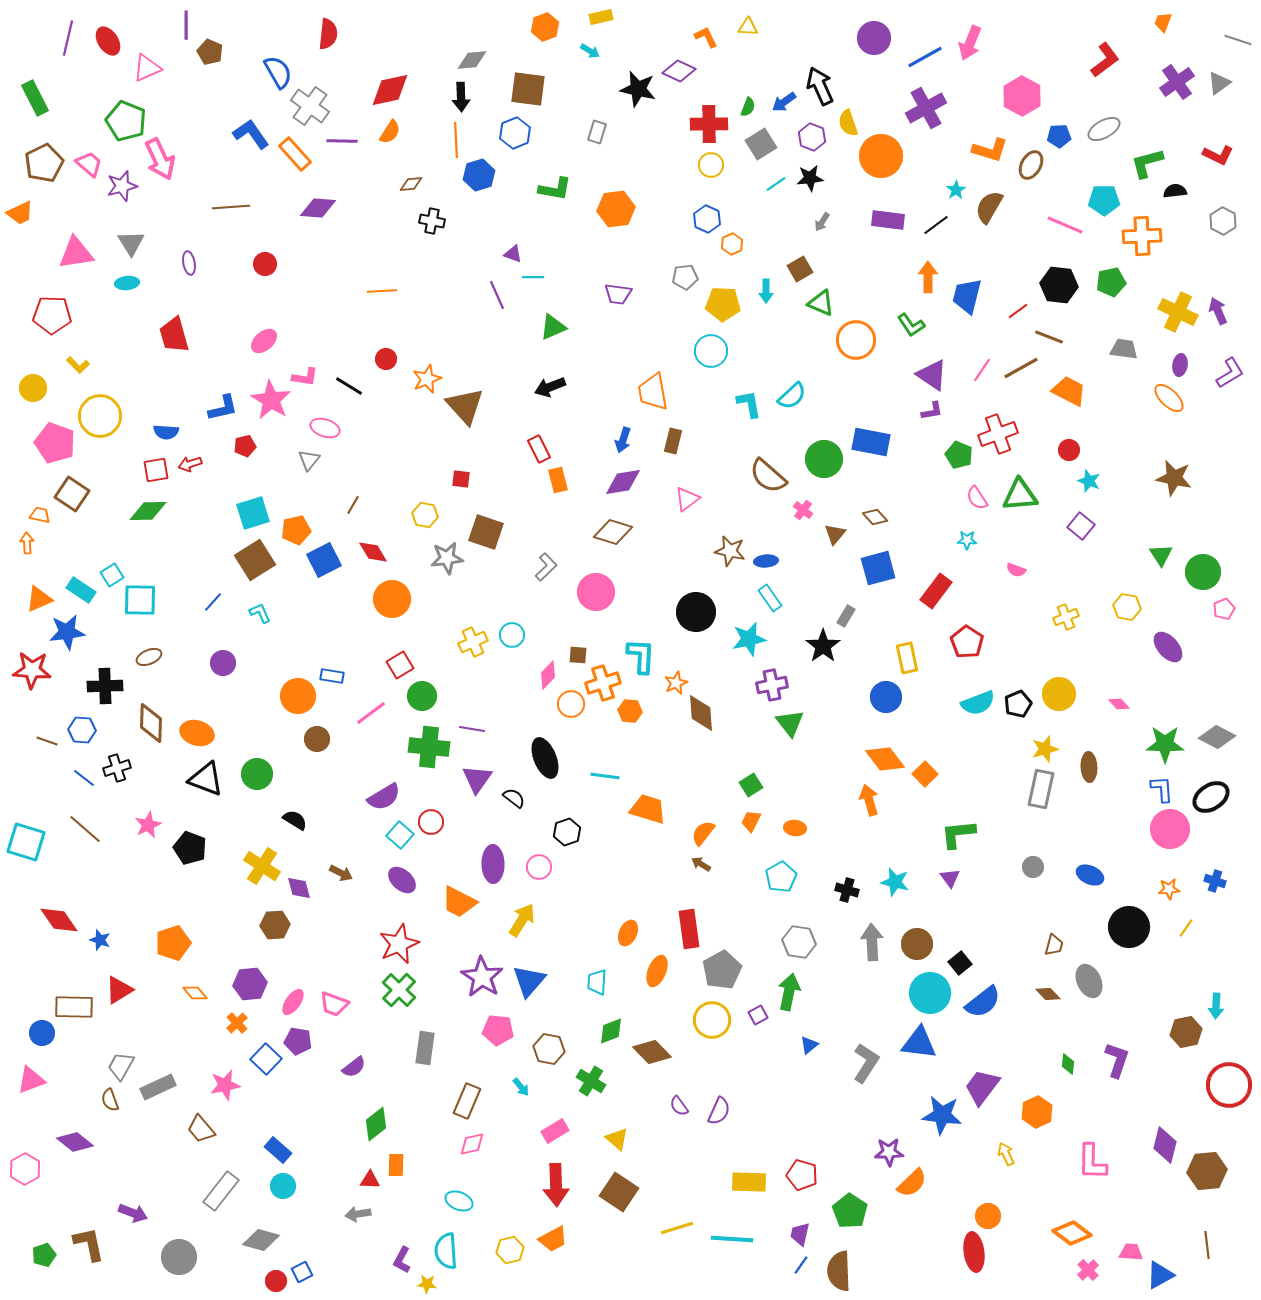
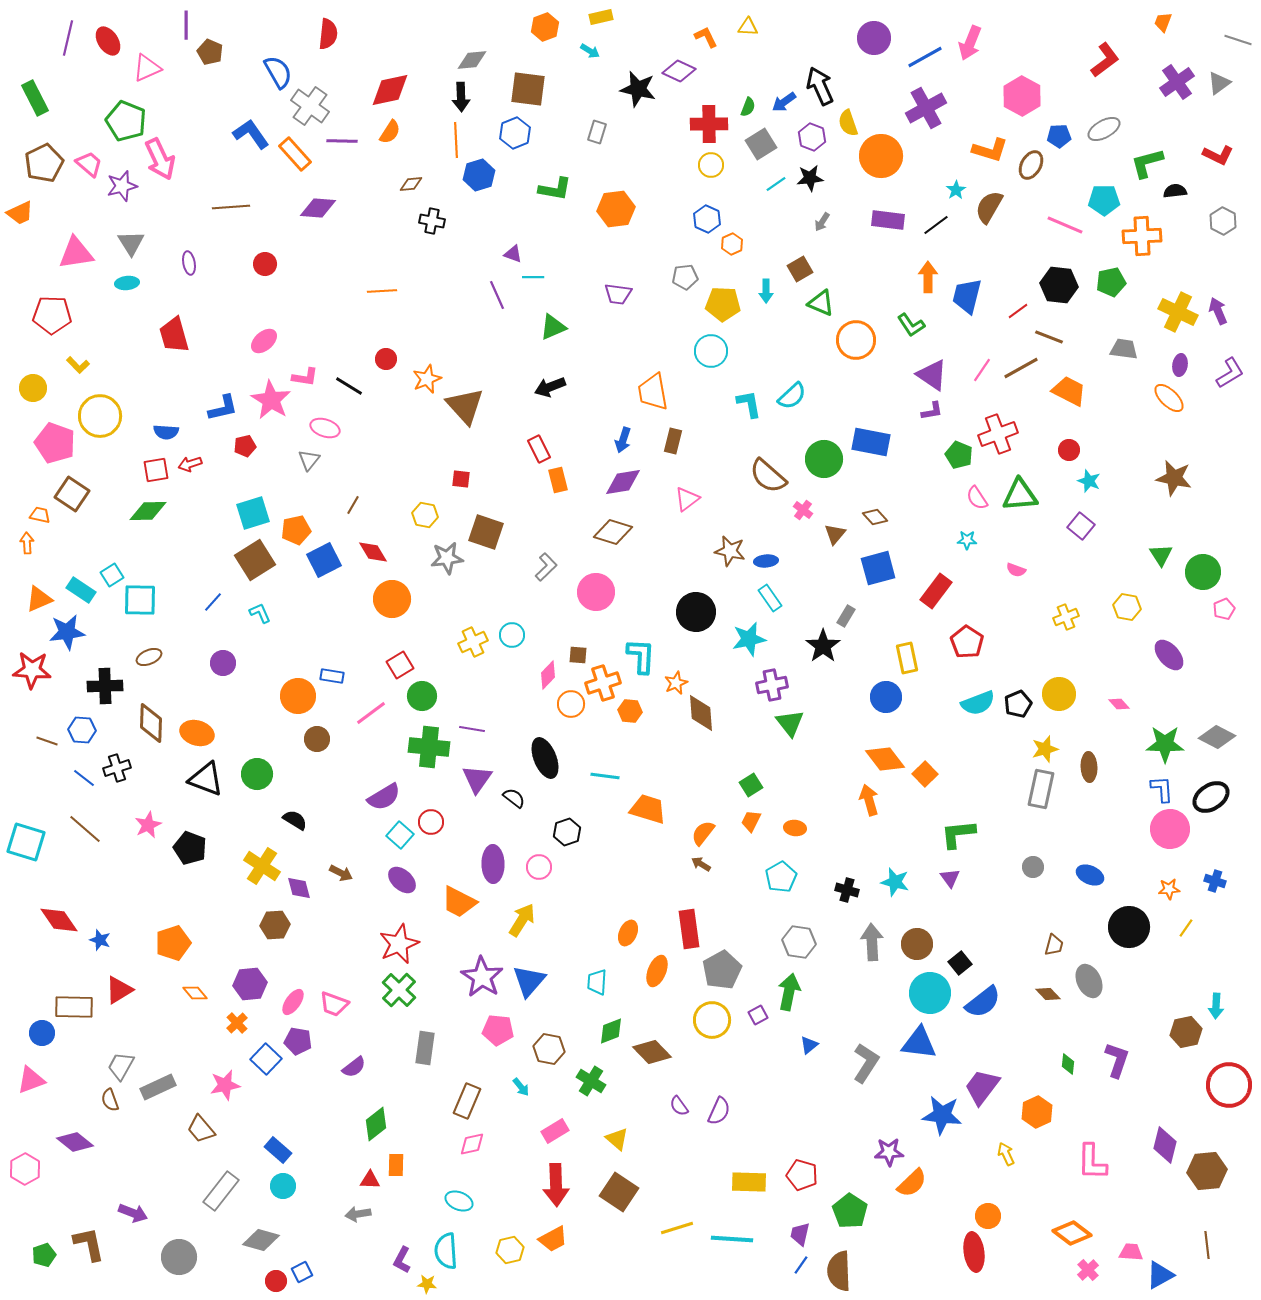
purple ellipse at (1168, 647): moved 1 px right, 8 px down
